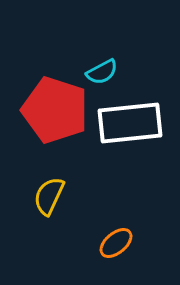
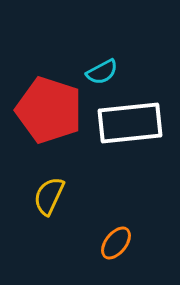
red pentagon: moved 6 px left
orange ellipse: rotated 12 degrees counterclockwise
